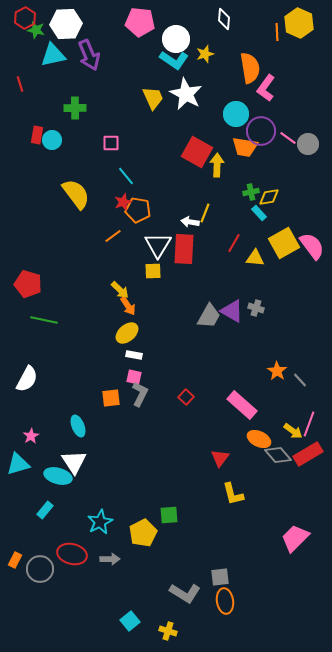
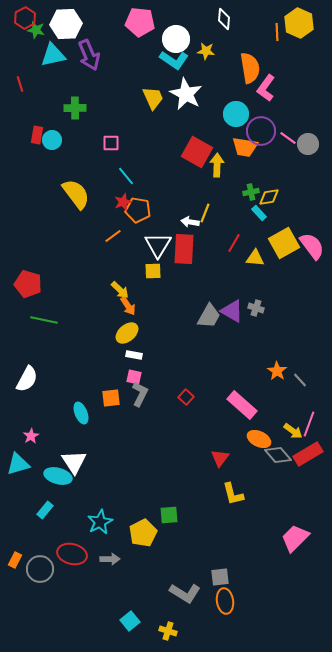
yellow star at (205, 54): moved 1 px right, 3 px up; rotated 24 degrees clockwise
cyan ellipse at (78, 426): moved 3 px right, 13 px up
